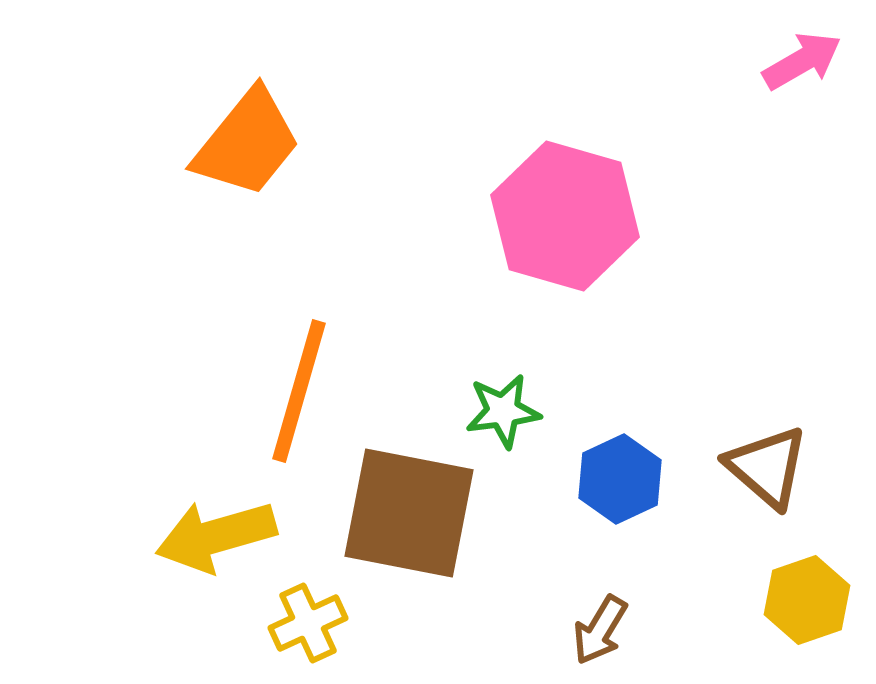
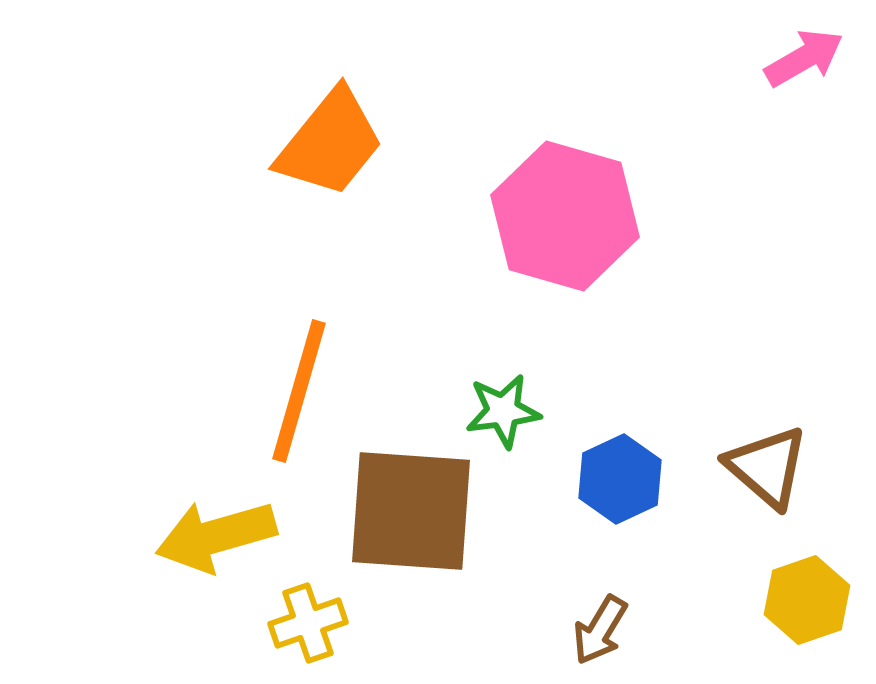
pink arrow: moved 2 px right, 3 px up
orange trapezoid: moved 83 px right
brown square: moved 2 px right, 2 px up; rotated 7 degrees counterclockwise
yellow cross: rotated 6 degrees clockwise
